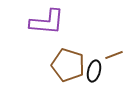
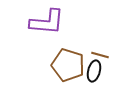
brown line: moved 14 px left; rotated 36 degrees clockwise
